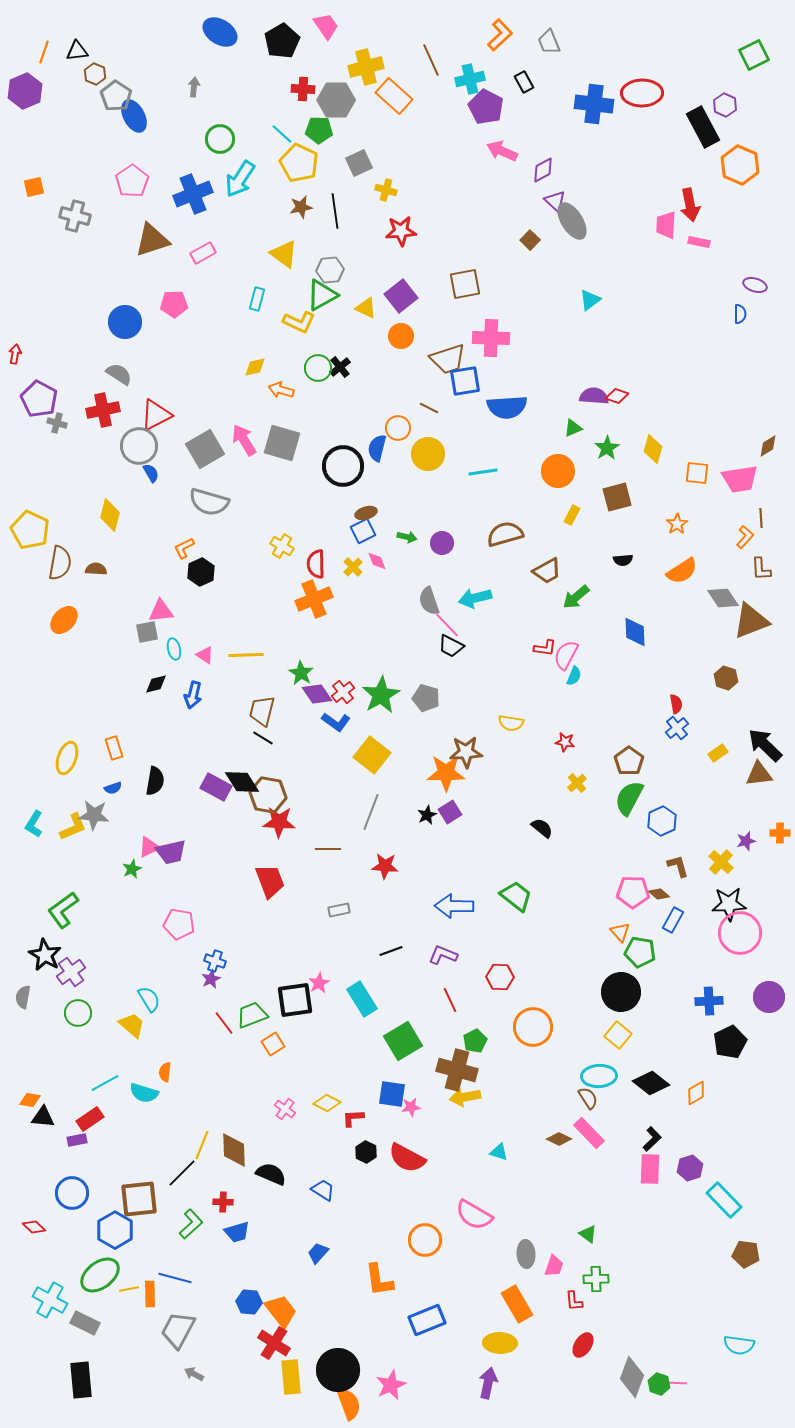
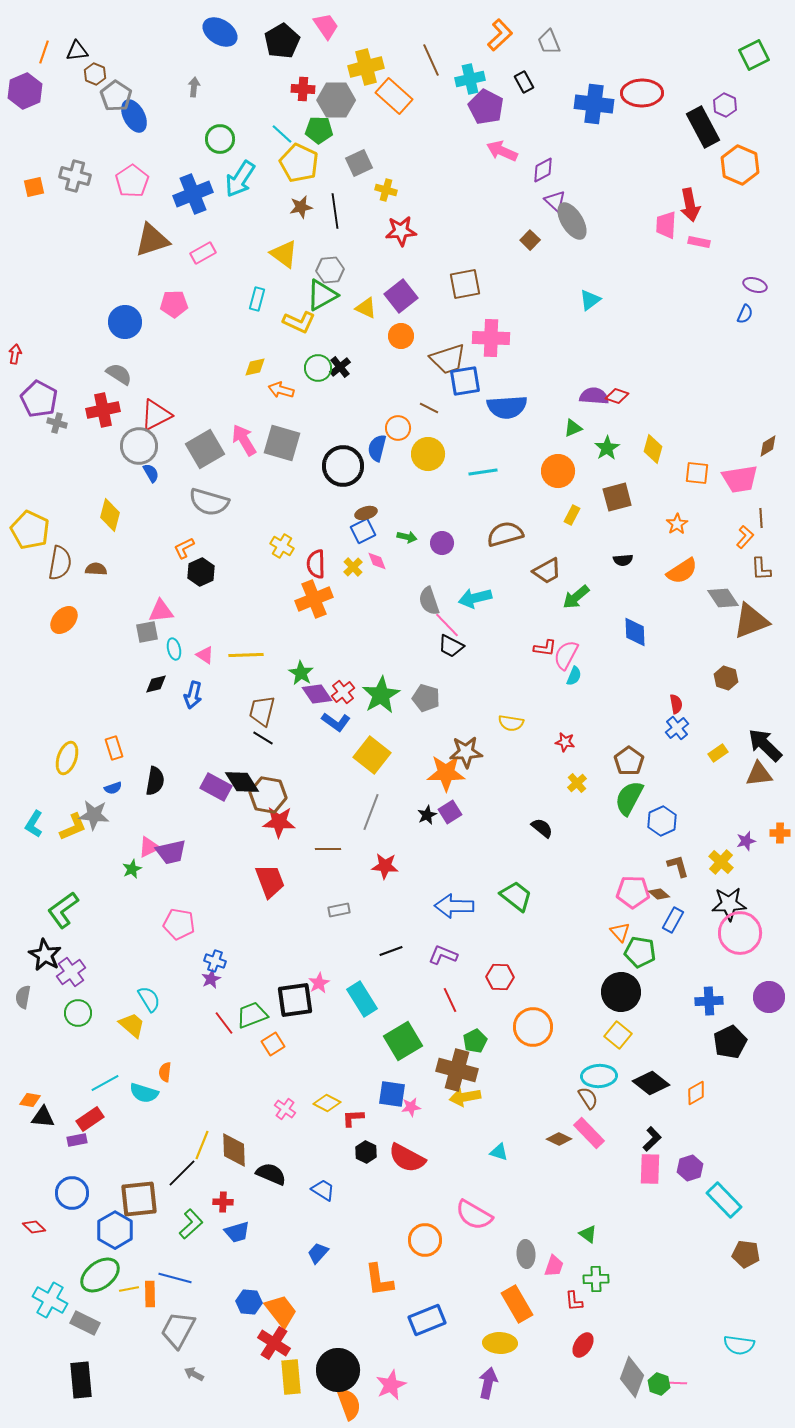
gray cross at (75, 216): moved 40 px up
blue semicircle at (740, 314): moved 5 px right; rotated 24 degrees clockwise
